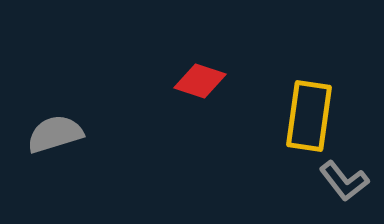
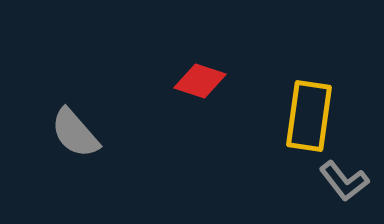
gray semicircle: moved 20 px right, 1 px up; rotated 114 degrees counterclockwise
